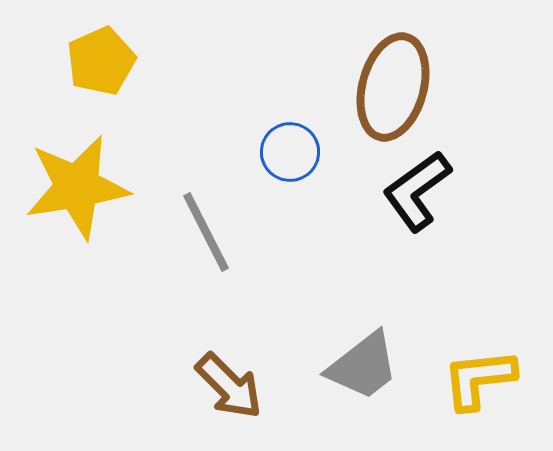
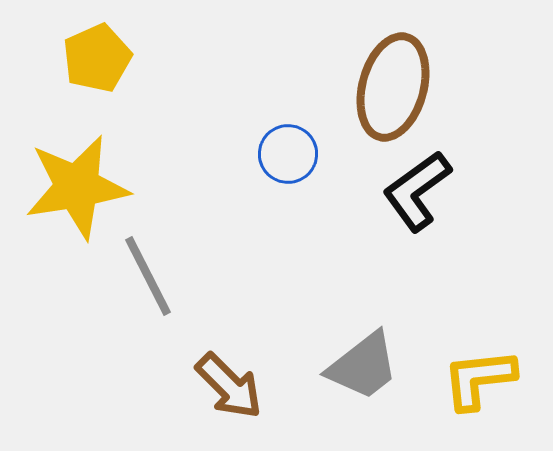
yellow pentagon: moved 4 px left, 3 px up
blue circle: moved 2 px left, 2 px down
gray line: moved 58 px left, 44 px down
